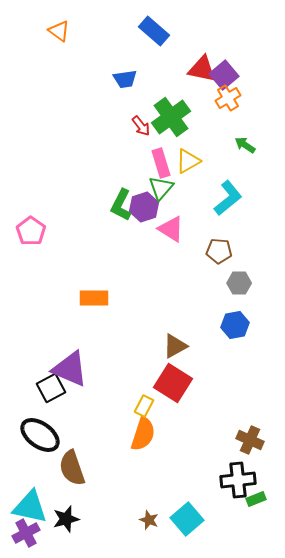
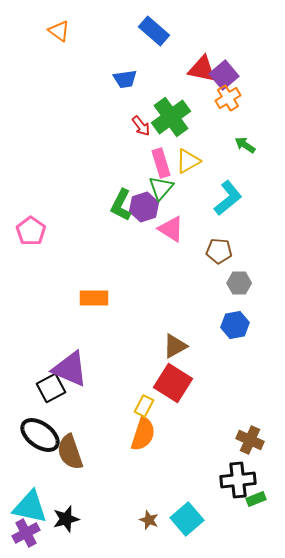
brown semicircle: moved 2 px left, 16 px up
